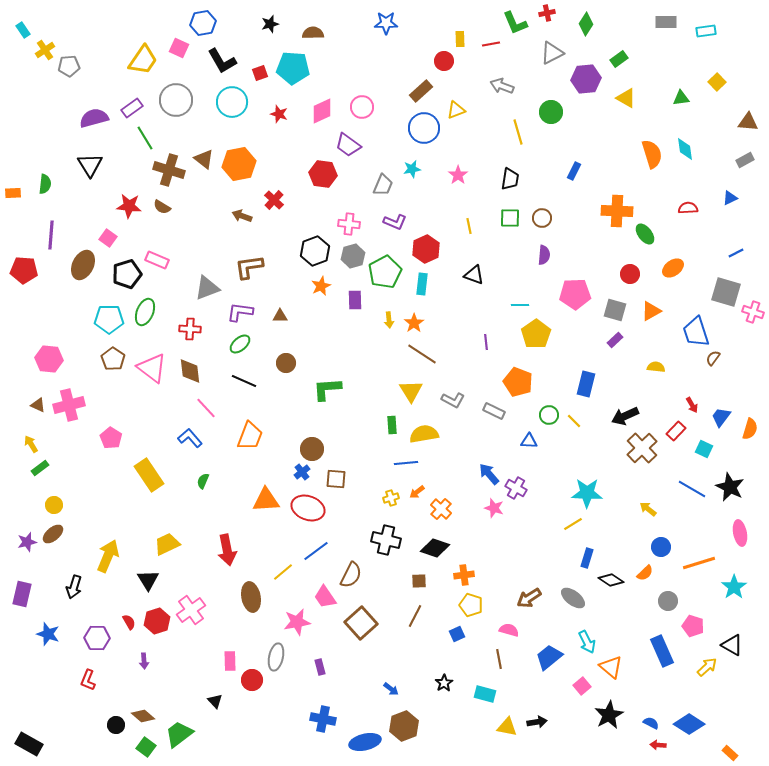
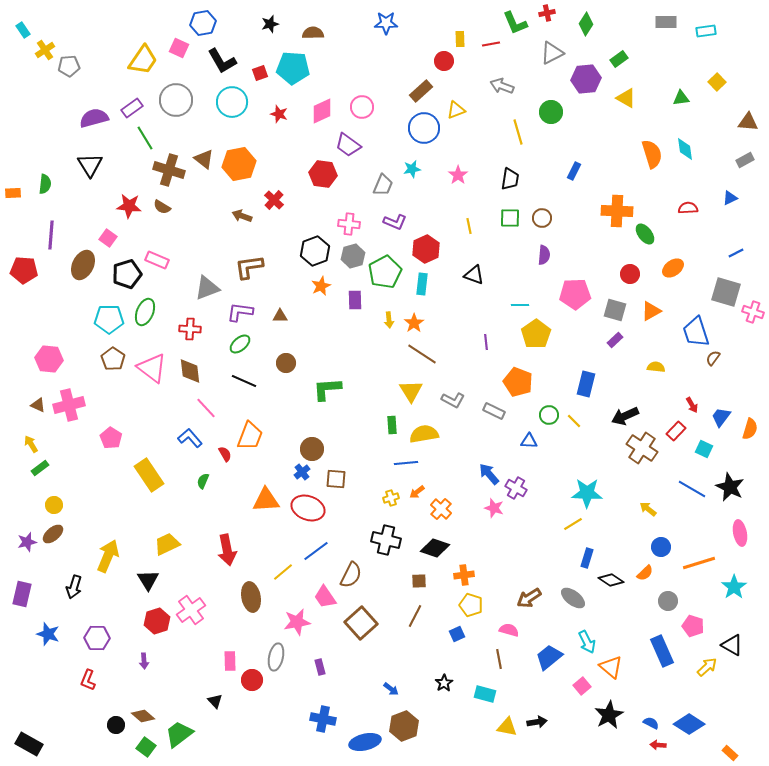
brown cross at (642, 448): rotated 12 degrees counterclockwise
red semicircle at (129, 622): moved 96 px right, 168 px up
